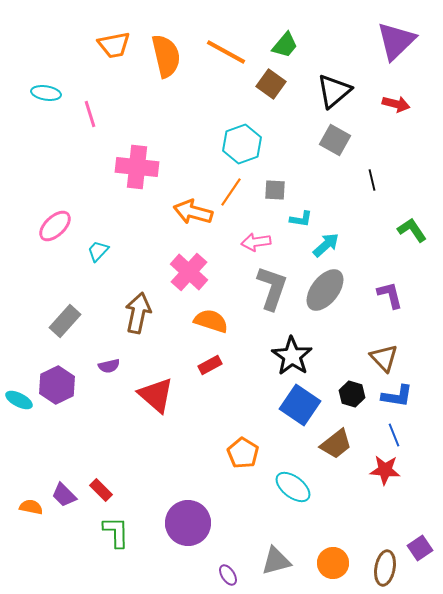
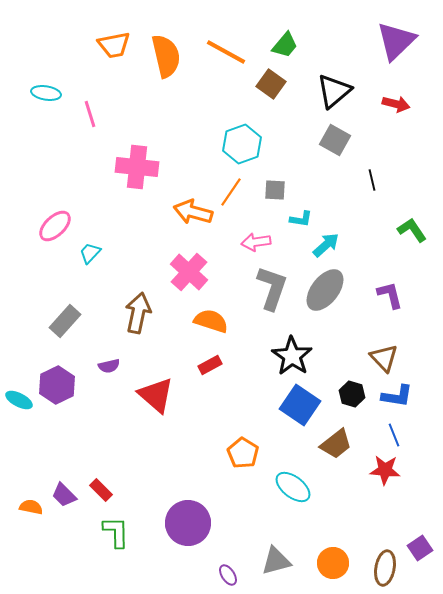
cyan trapezoid at (98, 251): moved 8 px left, 2 px down
